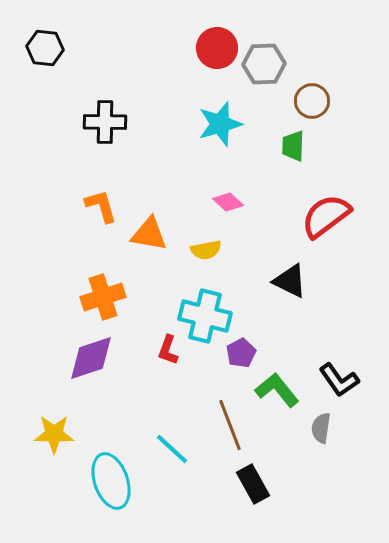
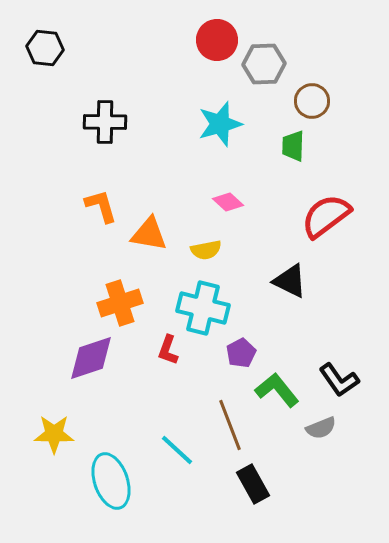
red circle: moved 8 px up
orange cross: moved 17 px right, 6 px down
cyan cross: moved 2 px left, 8 px up
gray semicircle: rotated 120 degrees counterclockwise
cyan line: moved 5 px right, 1 px down
